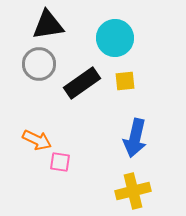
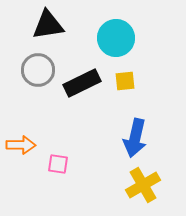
cyan circle: moved 1 px right
gray circle: moved 1 px left, 6 px down
black rectangle: rotated 9 degrees clockwise
orange arrow: moved 16 px left, 5 px down; rotated 24 degrees counterclockwise
pink square: moved 2 px left, 2 px down
yellow cross: moved 10 px right, 6 px up; rotated 16 degrees counterclockwise
